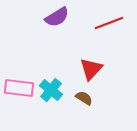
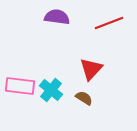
purple semicircle: rotated 140 degrees counterclockwise
pink rectangle: moved 1 px right, 2 px up
